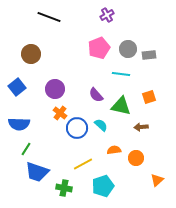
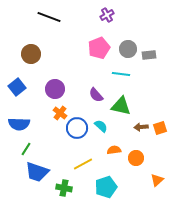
orange square: moved 11 px right, 31 px down
cyan semicircle: moved 1 px down
cyan pentagon: moved 3 px right, 1 px down
